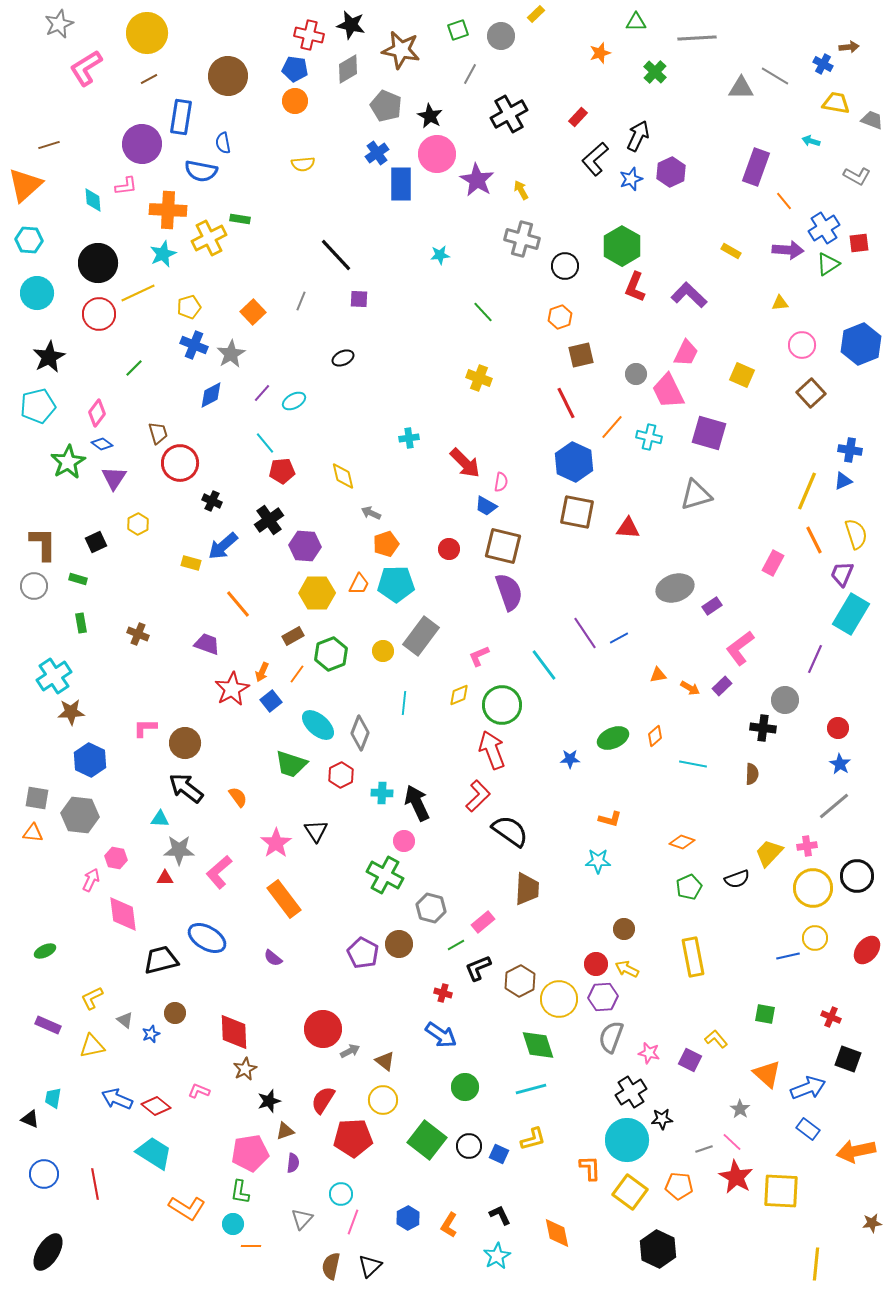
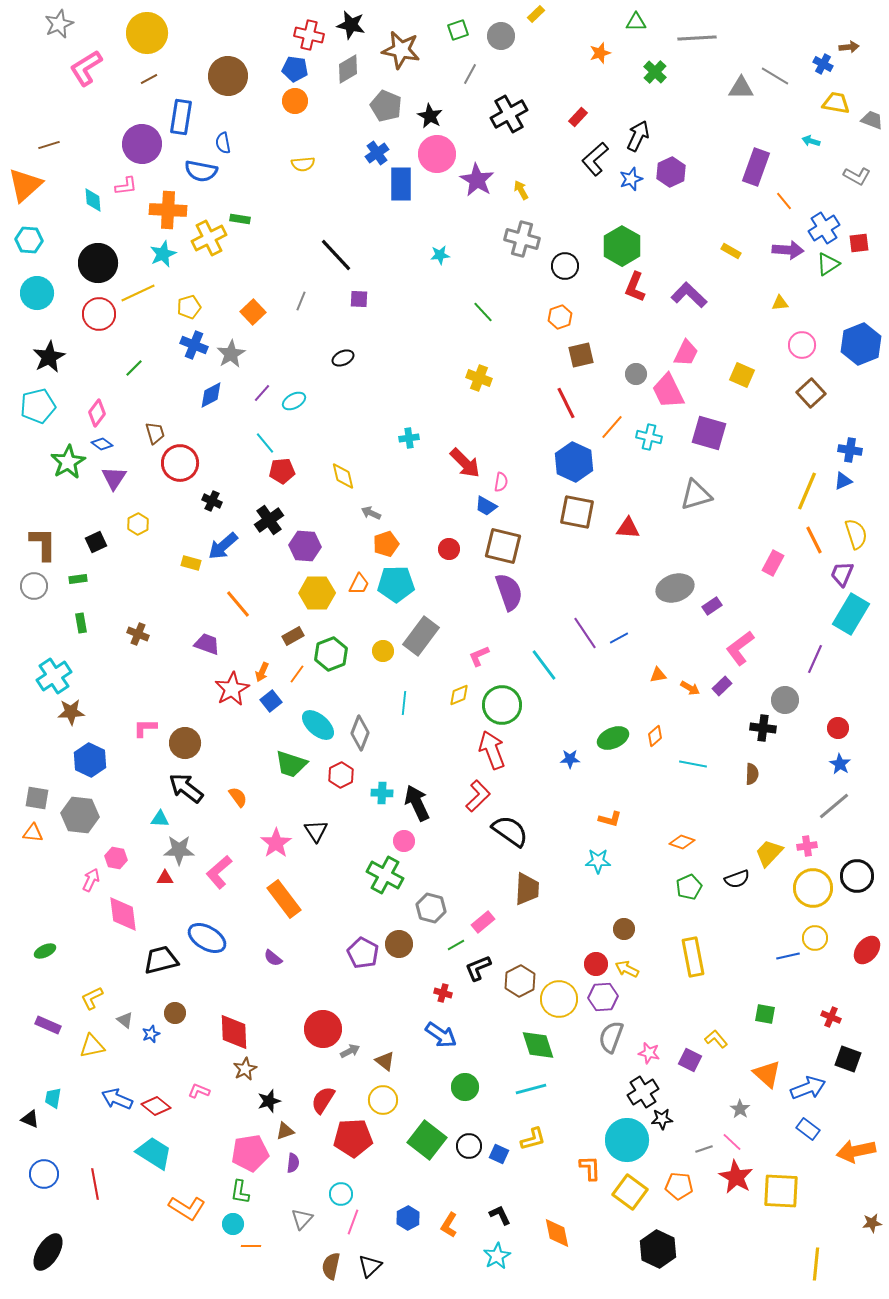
brown trapezoid at (158, 433): moved 3 px left
green rectangle at (78, 579): rotated 24 degrees counterclockwise
black cross at (631, 1092): moved 12 px right
